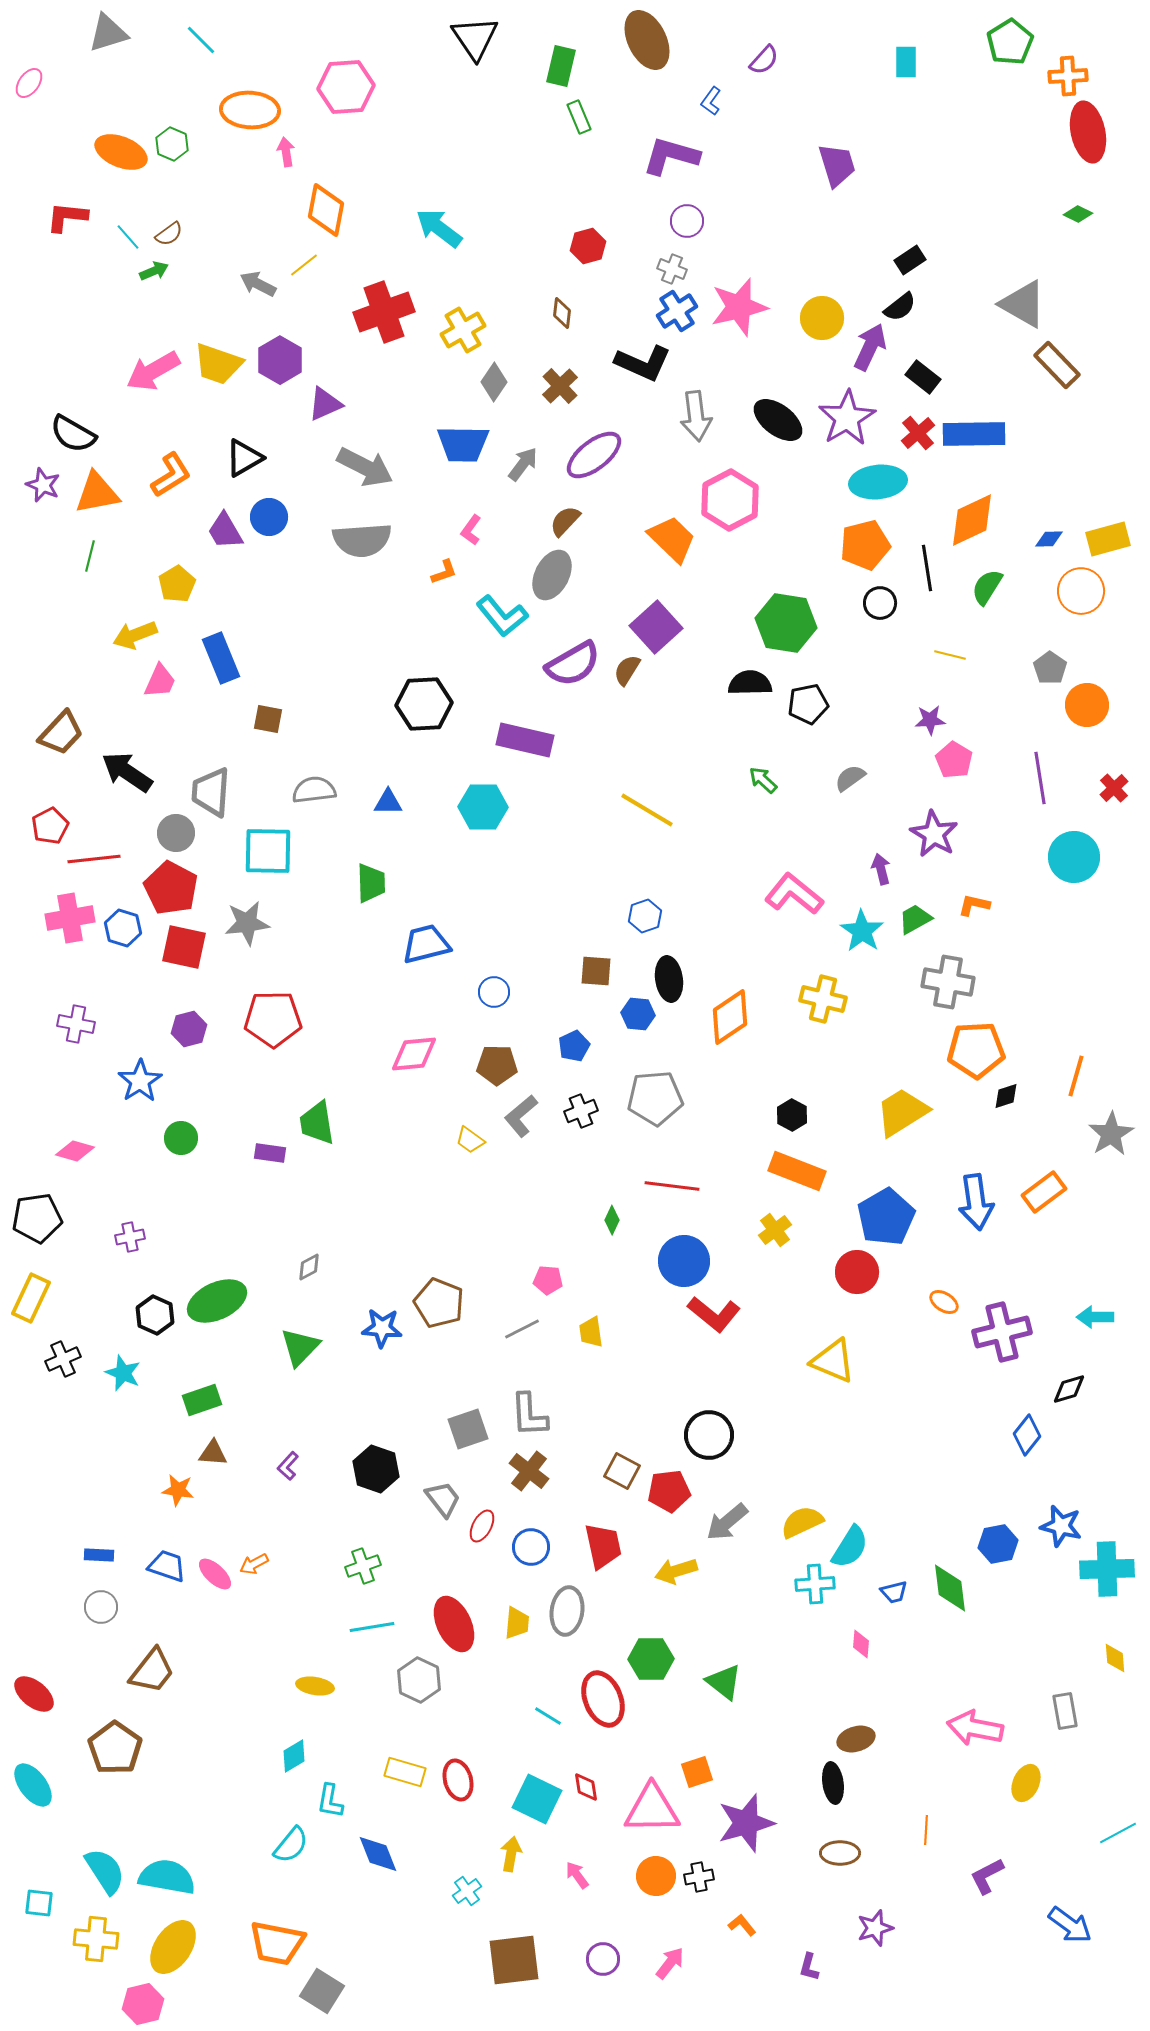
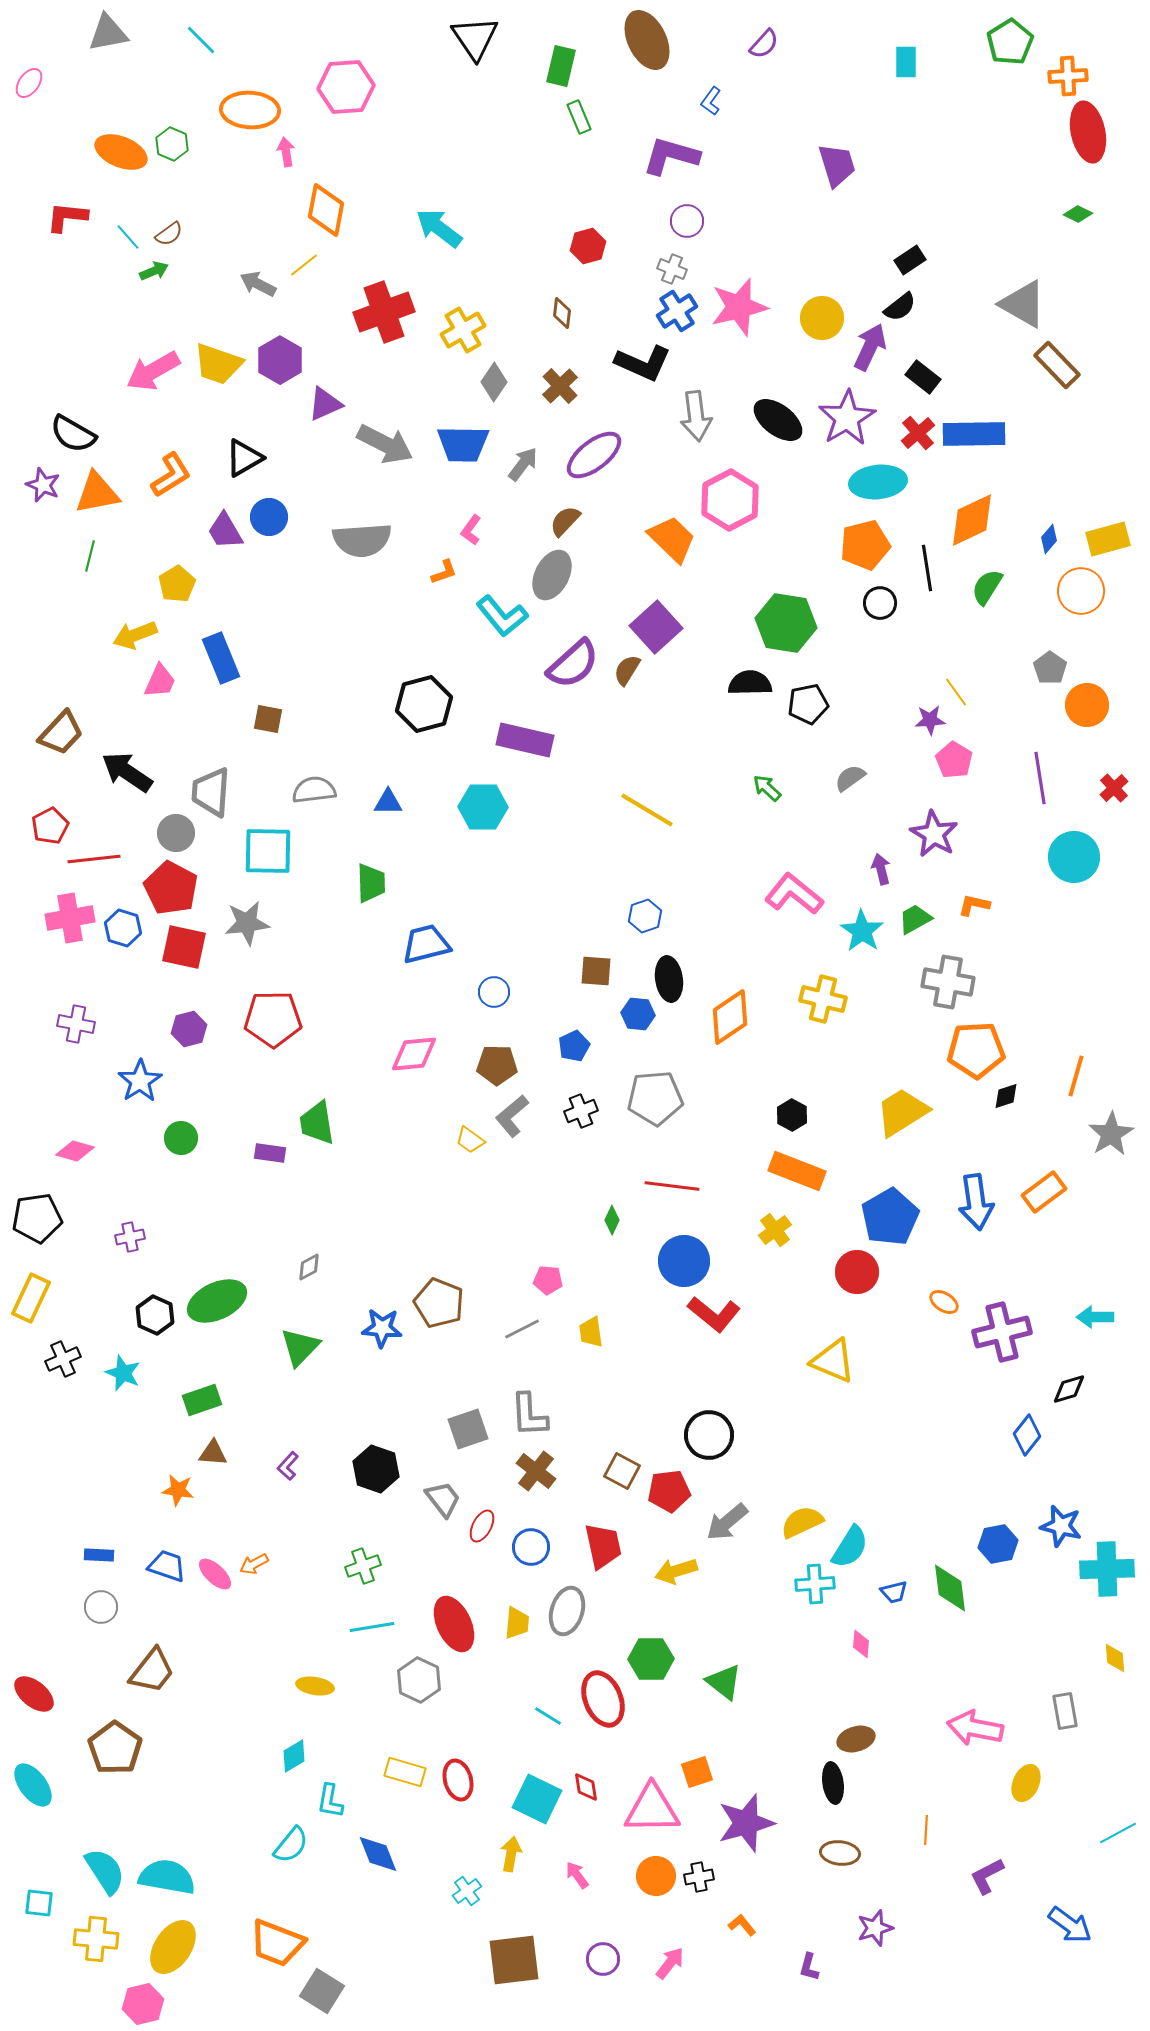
gray triangle at (108, 33): rotated 6 degrees clockwise
purple semicircle at (764, 60): moved 16 px up
gray arrow at (365, 467): moved 20 px right, 23 px up
blue diamond at (1049, 539): rotated 48 degrees counterclockwise
yellow line at (950, 655): moved 6 px right, 37 px down; rotated 40 degrees clockwise
purple semicircle at (573, 664): rotated 12 degrees counterclockwise
black hexagon at (424, 704): rotated 12 degrees counterclockwise
green arrow at (763, 780): moved 4 px right, 8 px down
gray L-shape at (521, 1116): moved 9 px left
blue pentagon at (886, 1217): moved 4 px right
brown cross at (529, 1471): moved 7 px right
gray ellipse at (567, 1611): rotated 9 degrees clockwise
brown ellipse at (840, 1853): rotated 6 degrees clockwise
orange trapezoid at (277, 1943): rotated 10 degrees clockwise
